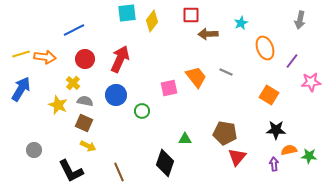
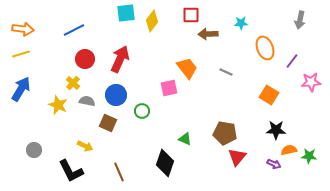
cyan square: moved 1 px left
cyan star: rotated 24 degrees clockwise
orange arrow: moved 22 px left, 28 px up
orange trapezoid: moved 9 px left, 9 px up
gray semicircle: moved 2 px right
brown square: moved 24 px right
green triangle: rotated 24 degrees clockwise
yellow arrow: moved 3 px left
purple arrow: rotated 120 degrees clockwise
